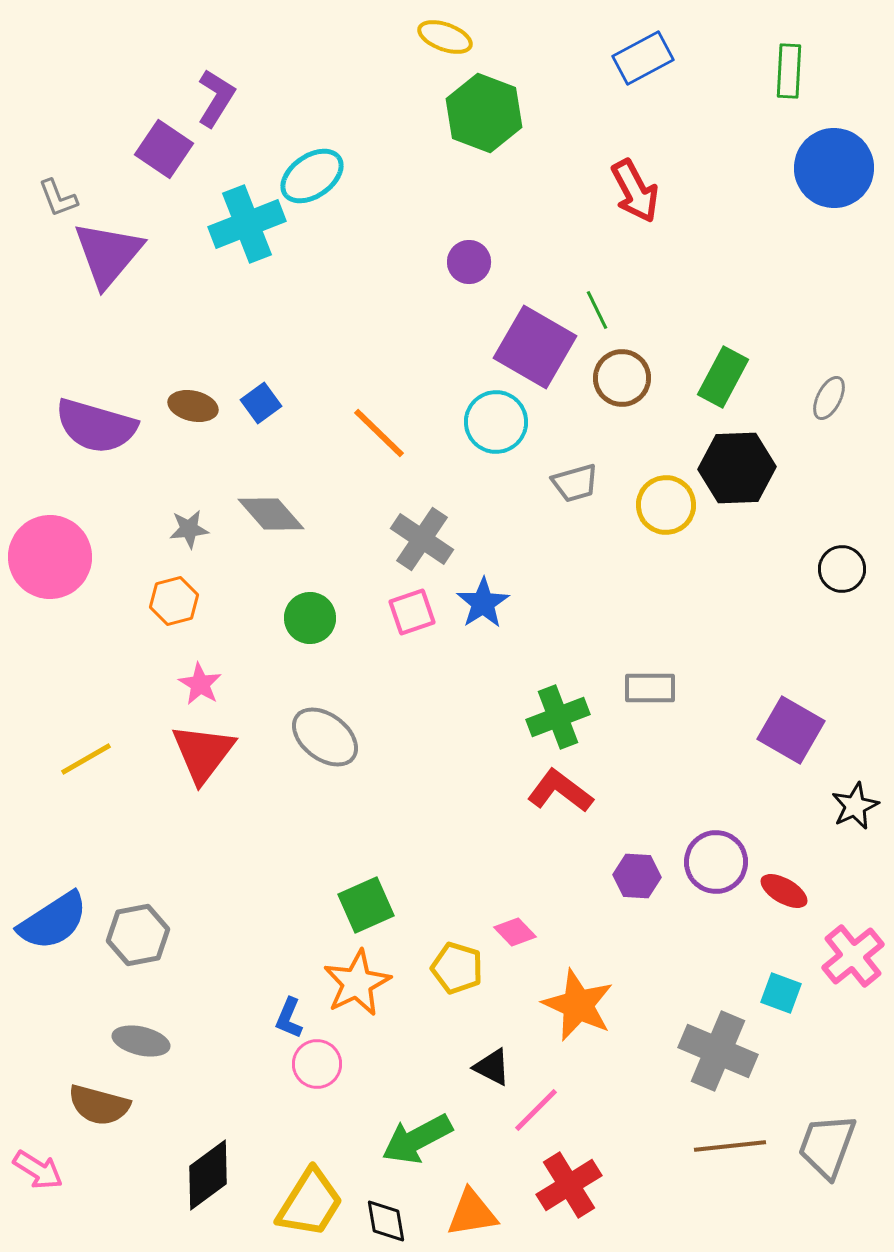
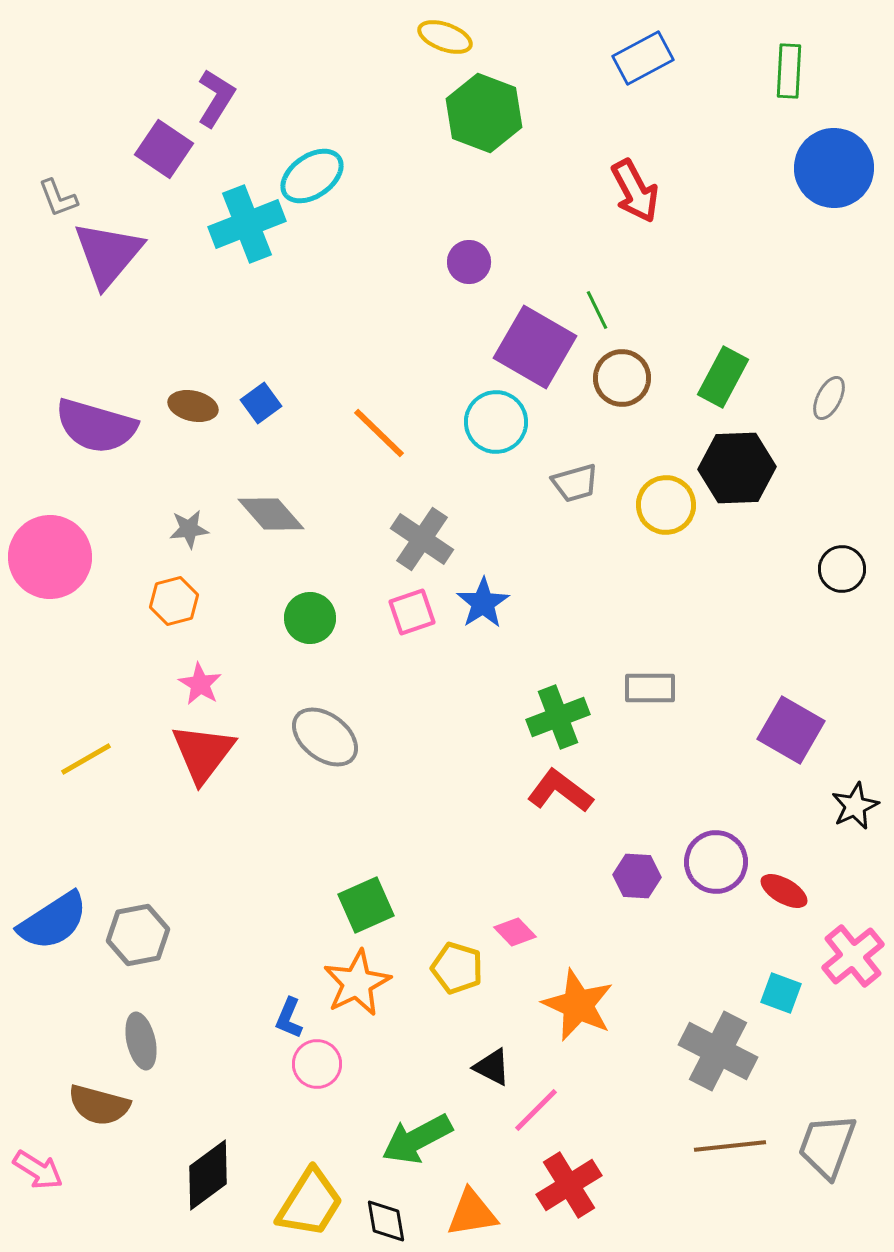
gray ellipse at (141, 1041): rotated 64 degrees clockwise
gray cross at (718, 1051): rotated 4 degrees clockwise
